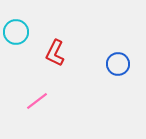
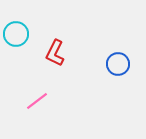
cyan circle: moved 2 px down
